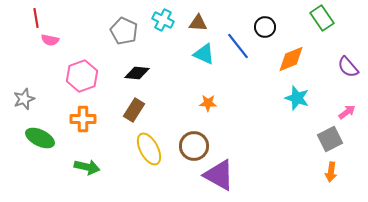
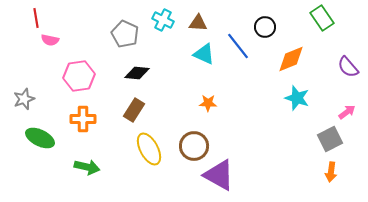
gray pentagon: moved 1 px right, 3 px down
pink hexagon: moved 3 px left; rotated 12 degrees clockwise
